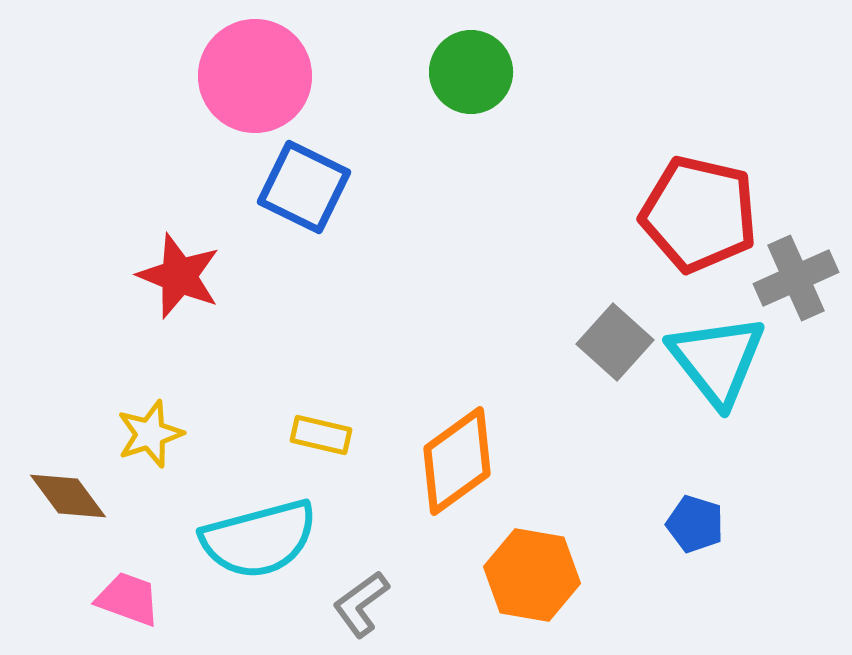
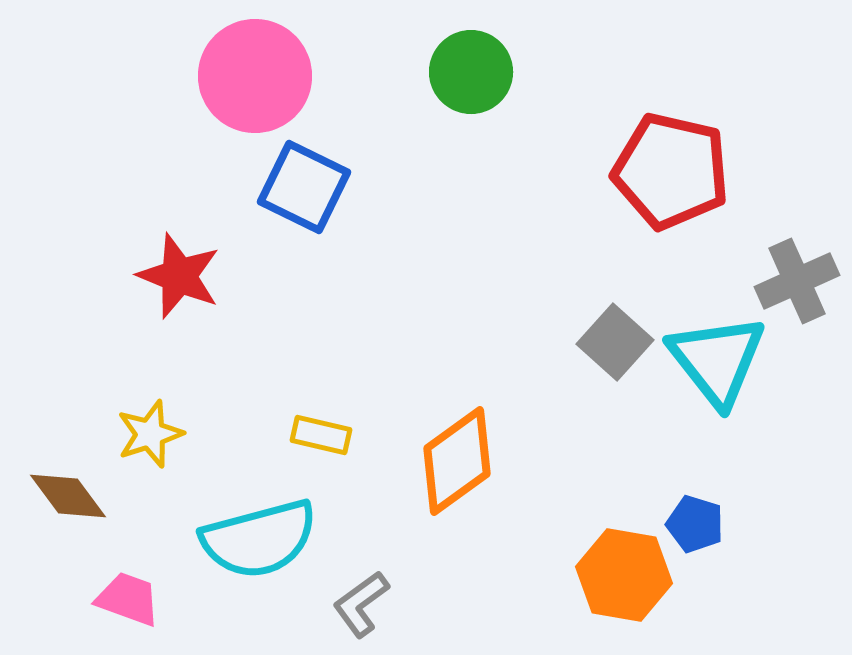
red pentagon: moved 28 px left, 43 px up
gray cross: moved 1 px right, 3 px down
orange hexagon: moved 92 px right
